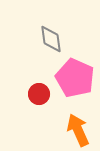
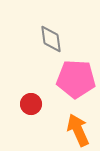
pink pentagon: moved 1 px right, 1 px down; rotated 21 degrees counterclockwise
red circle: moved 8 px left, 10 px down
